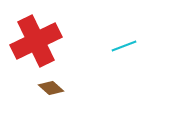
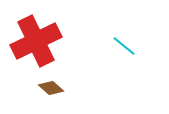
cyan line: rotated 60 degrees clockwise
